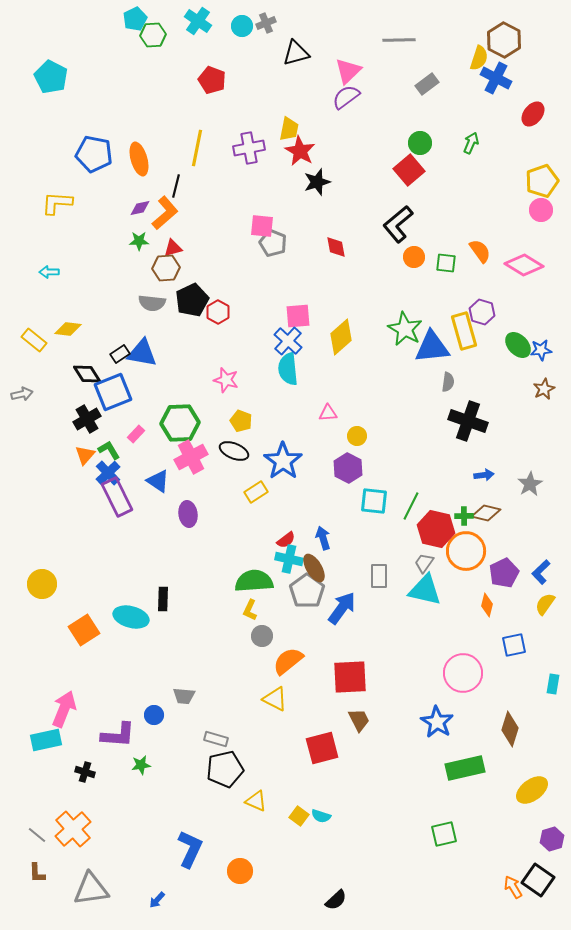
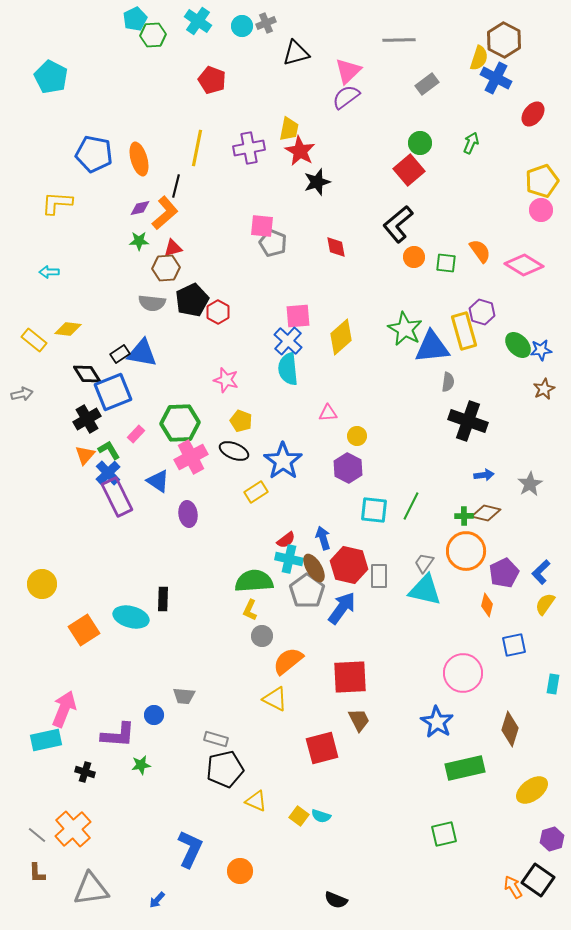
cyan square at (374, 501): moved 9 px down
red hexagon at (436, 529): moved 87 px left, 36 px down
black semicircle at (336, 900): rotated 65 degrees clockwise
